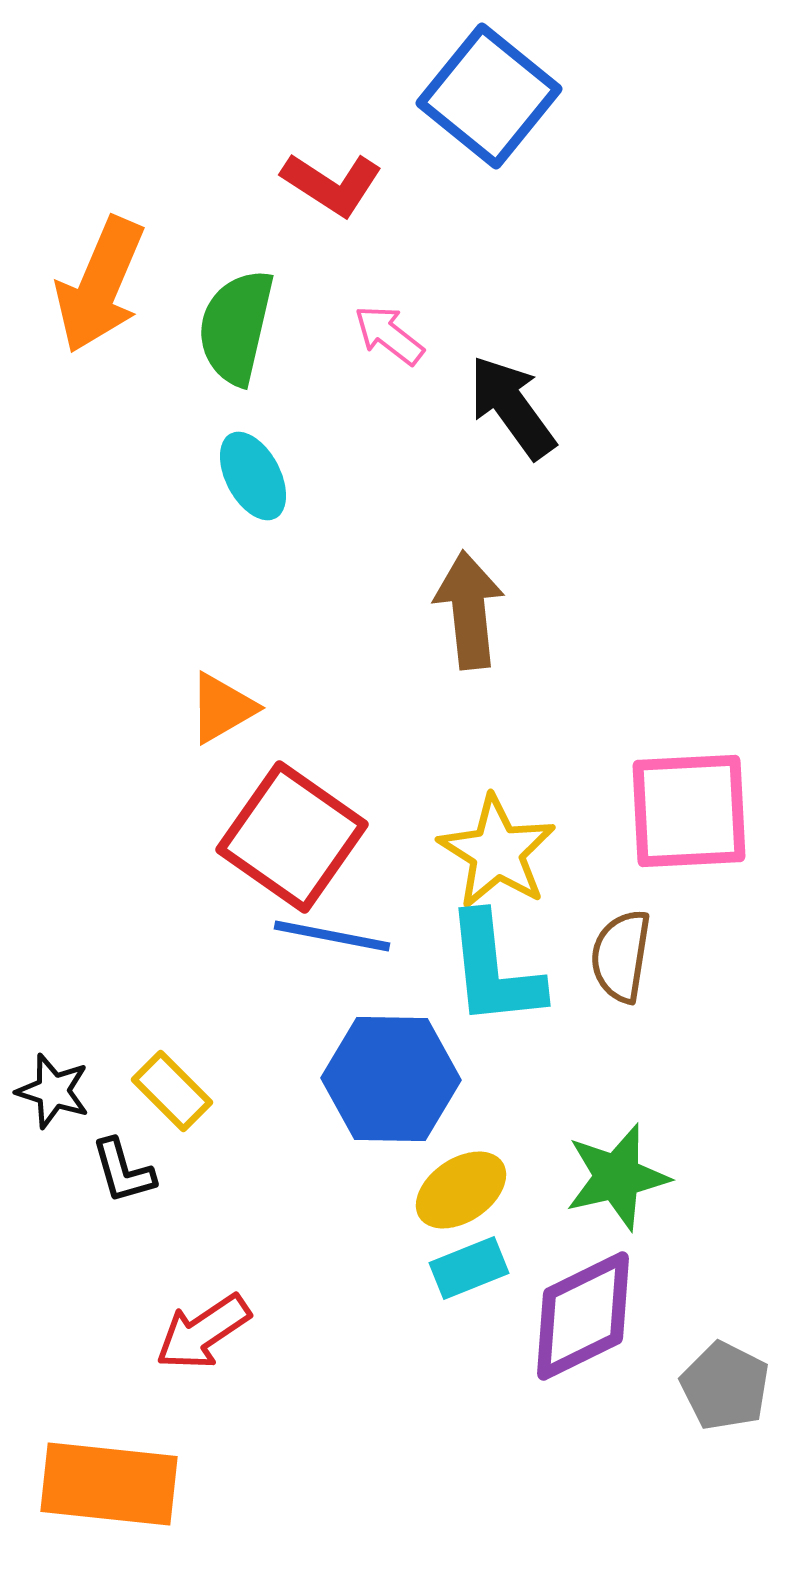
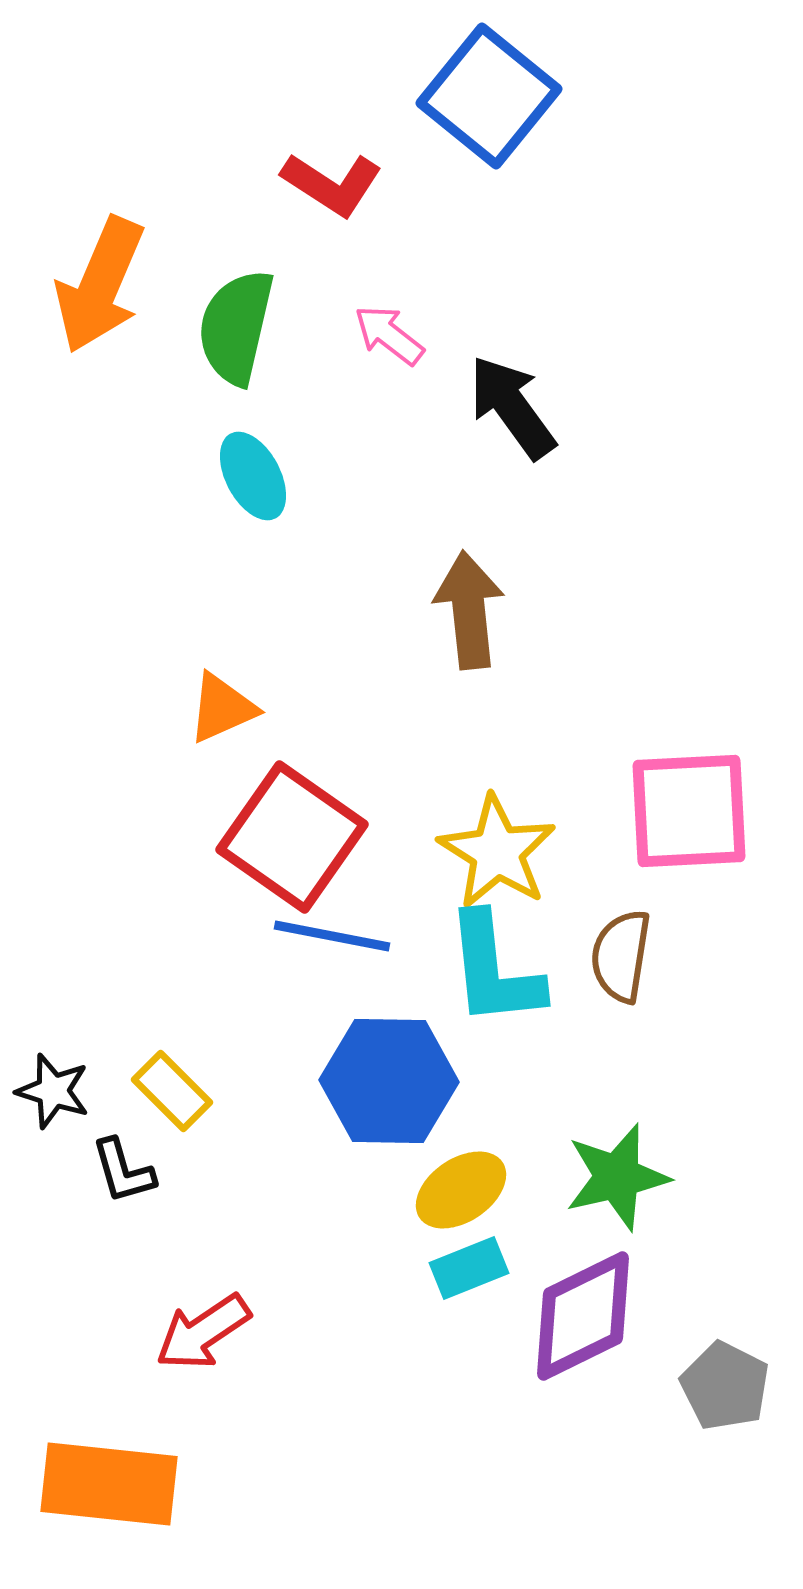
orange triangle: rotated 6 degrees clockwise
blue hexagon: moved 2 px left, 2 px down
